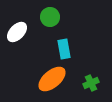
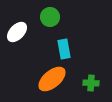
green cross: rotated 28 degrees clockwise
